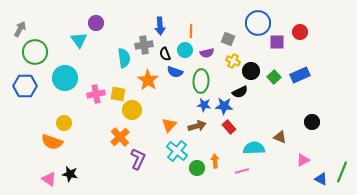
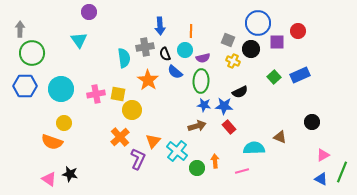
purple circle at (96, 23): moved 7 px left, 11 px up
gray arrow at (20, 29): rotated 28 degrees counterclockwise
red circle at (300, 32): moved 2 px left, 1 px up
gray square at (228, 39): moved 1 px down
gray cross at (144, 45): moved 1 px right, 2 px down
green circle at (35, 52): moved 3 px left, 1 px down
purple semicircle at (207, 53): moved 4 px left, 5 px down
black circle at (251, 71): moved 22 px up
blue semicircle at (175, 72): rotated 21 degrees clockwise
cyan circle at (65, 78): moved 4 px left, 11 px down
orange triangle at (169, 125): moved 16 px left, 16 px down
pink triangle at (303, 160): moved 20 px right, 5 px up
